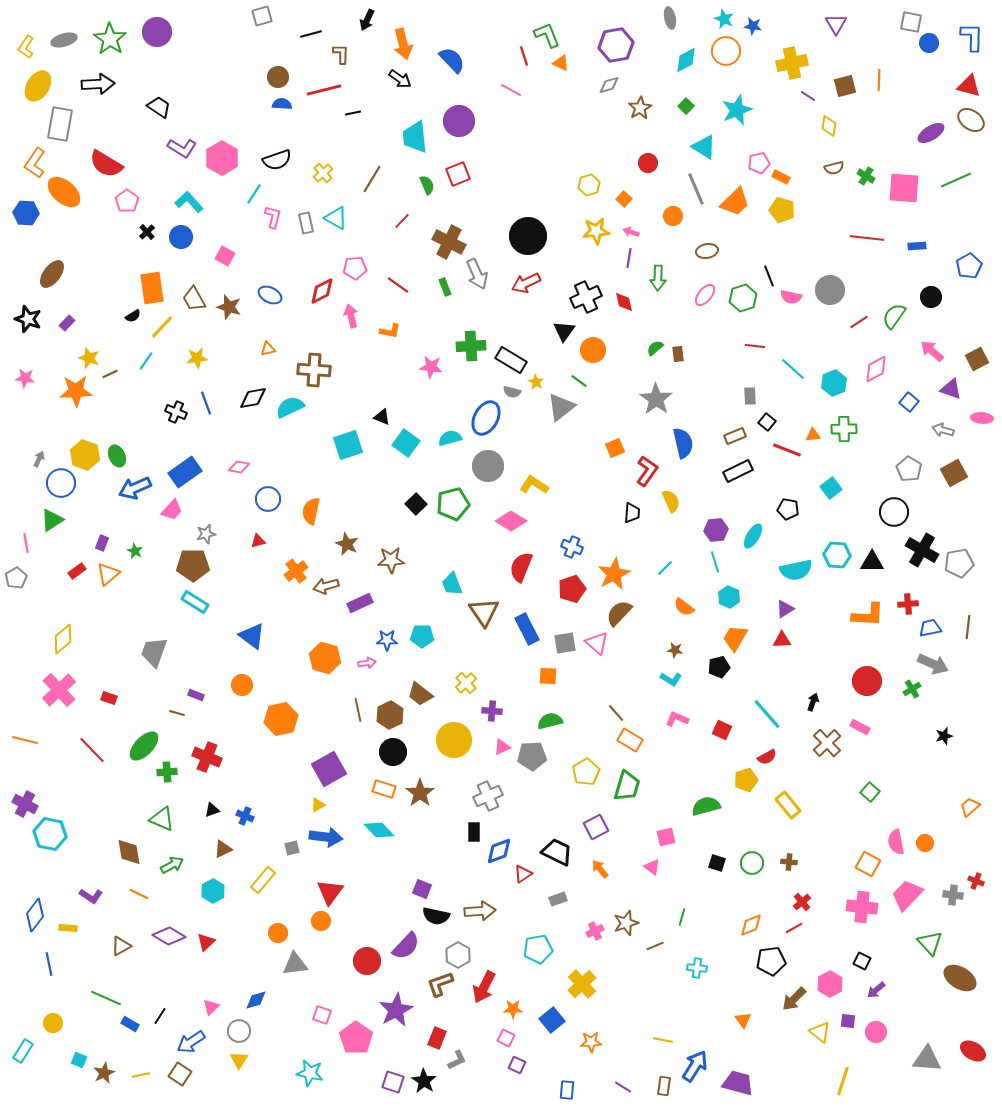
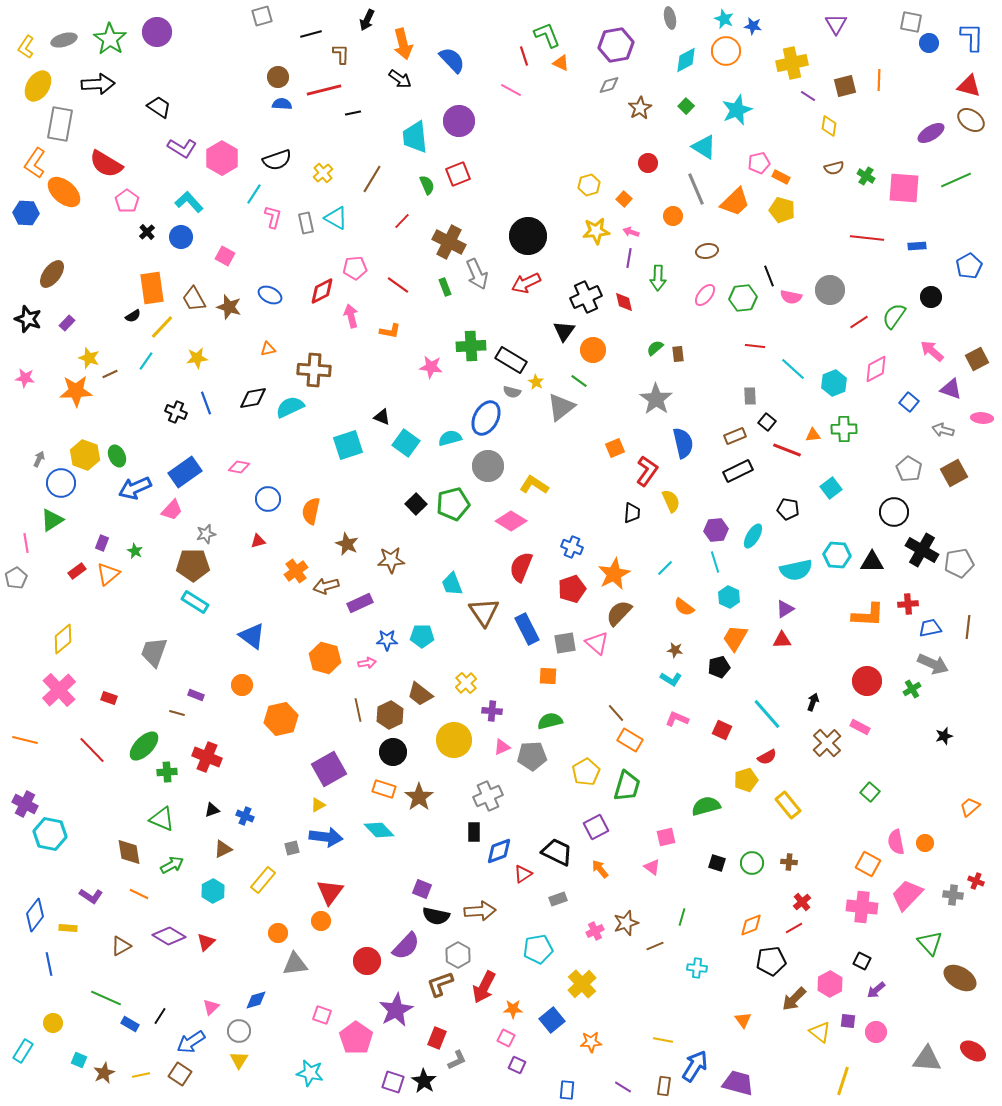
green hexagon at (743, 298): rotated 12 degrees clockwise
brown star at (420, 793): moved 1 px left, 4 px down
